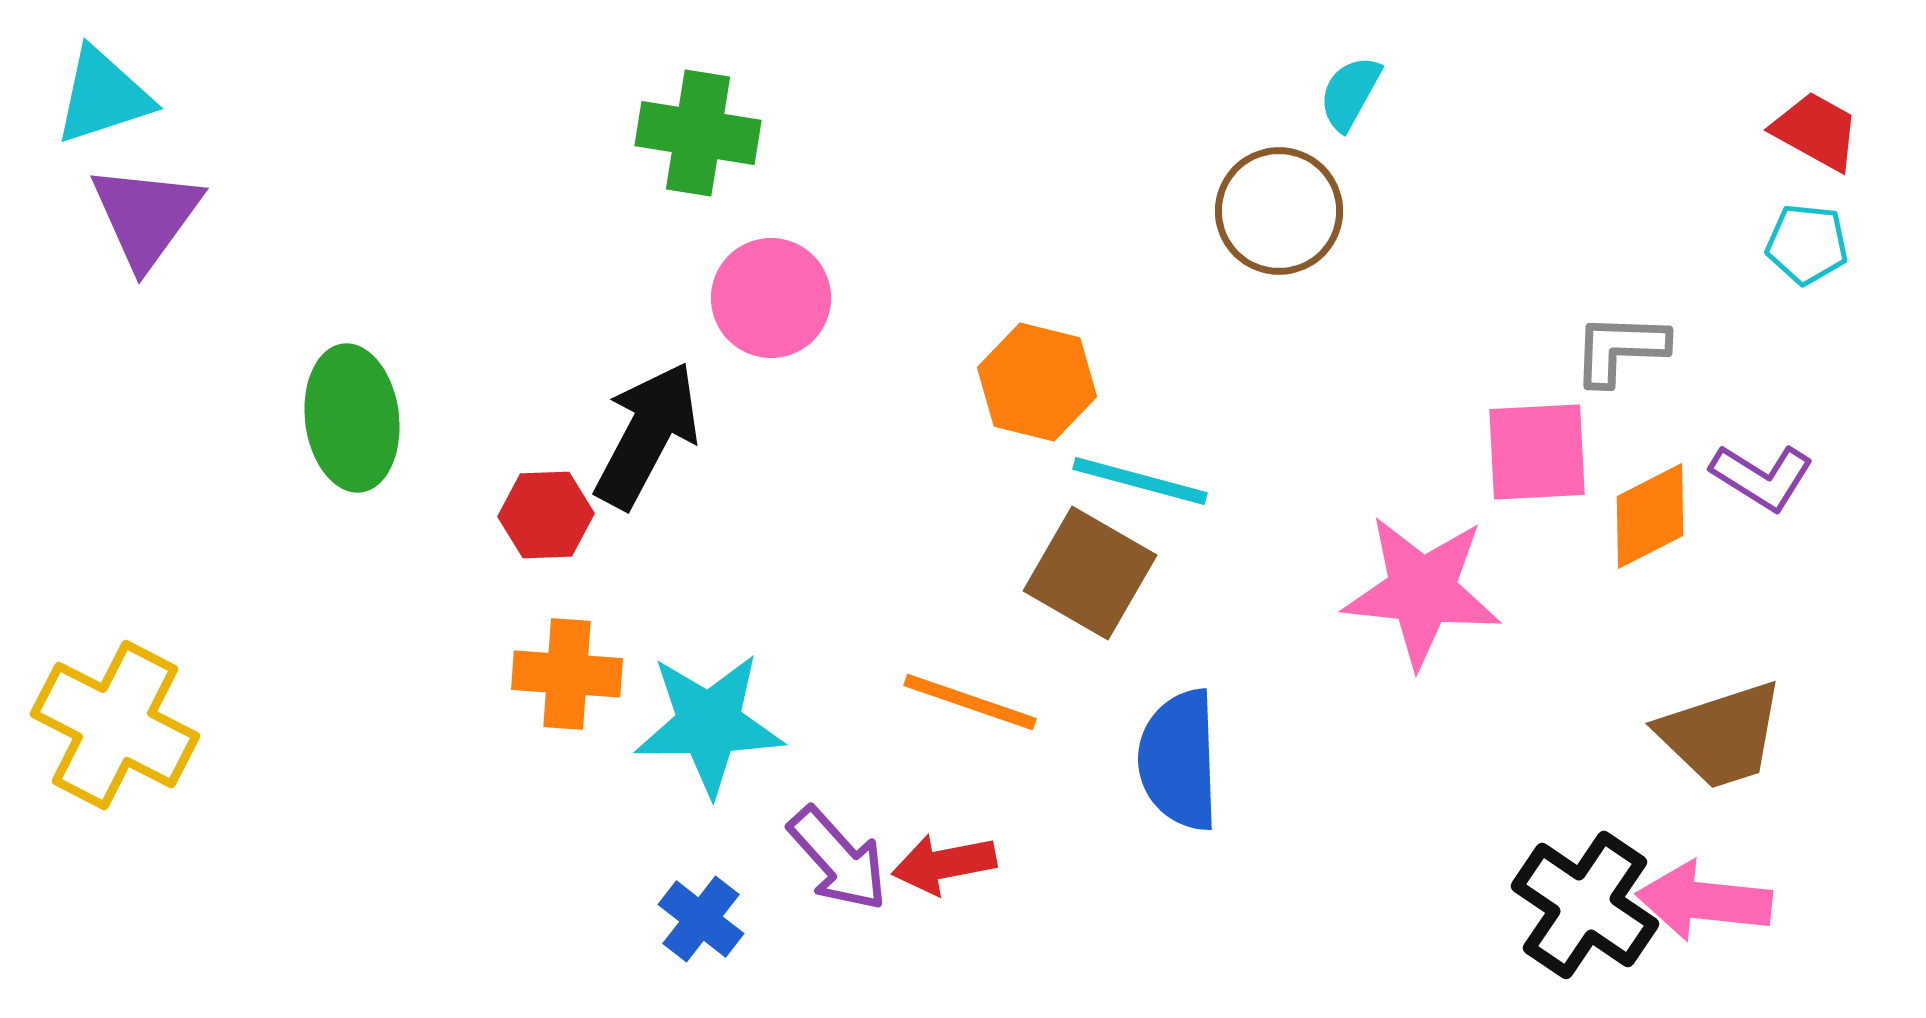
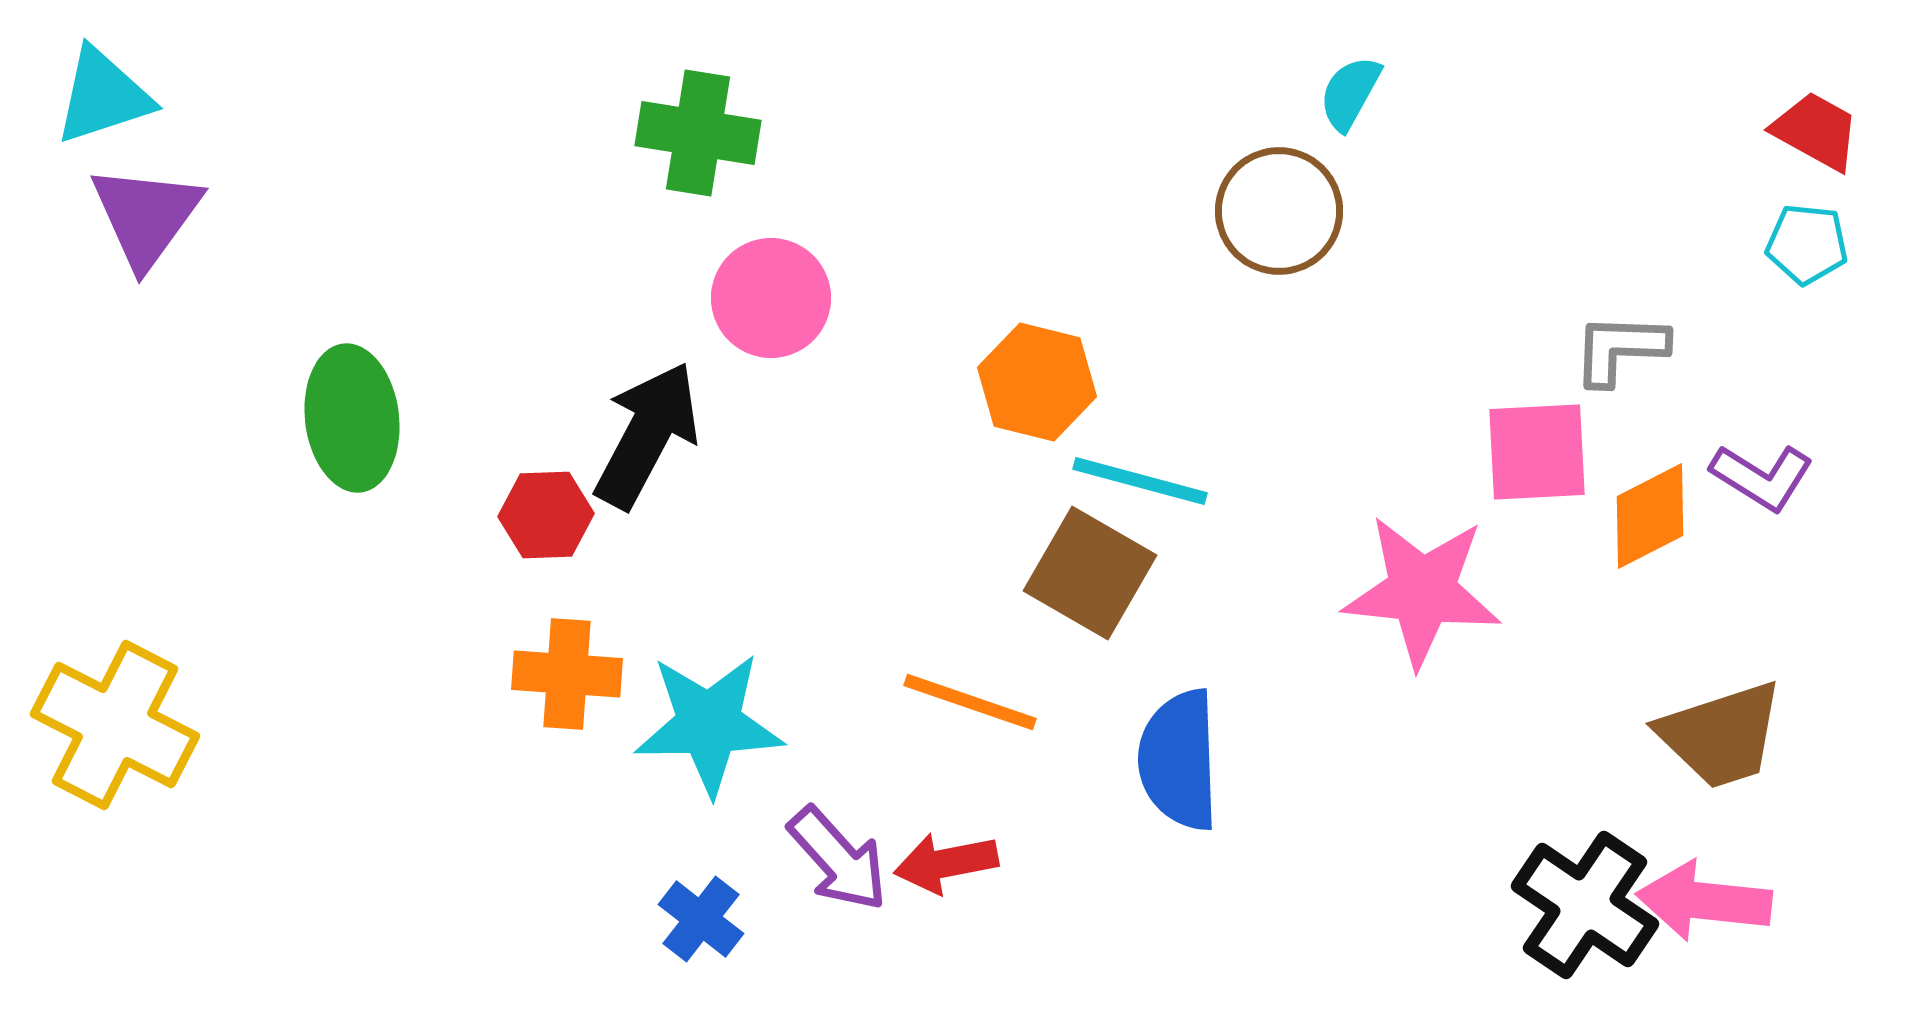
red arrow: moved 2 px right, 1 px up
